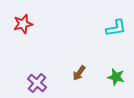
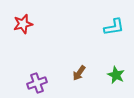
cyan L-shape: moved 2 px left, 1 px up
green star: moved 2 px up; rotated 12 degrees clockwise
purple cross: rotated 30 degrees clockwise
